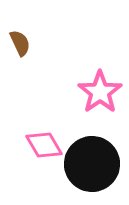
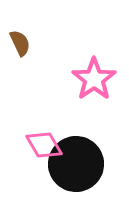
pink star: moved 6 px left, 13 px up
black circle: moved 16 px left
